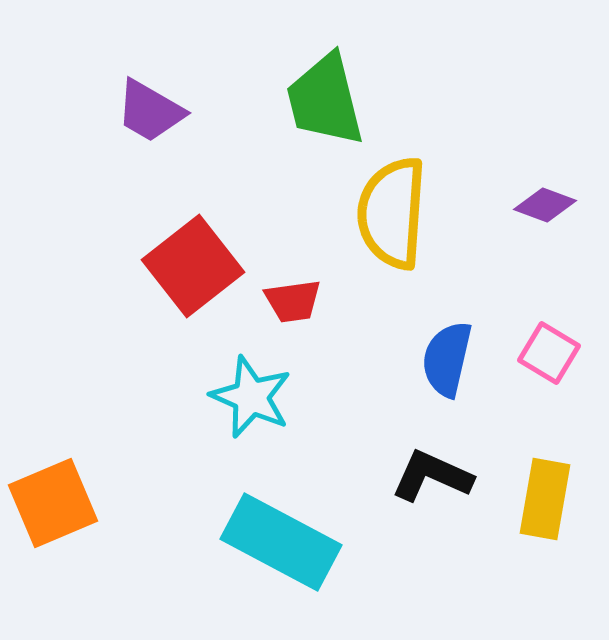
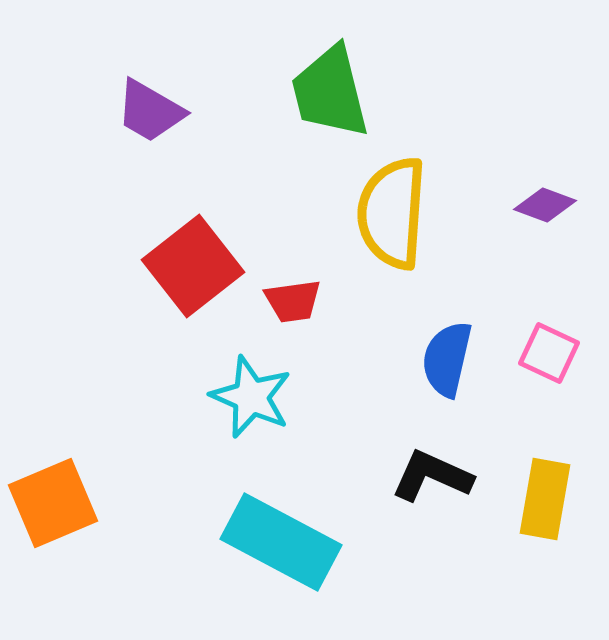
green trapezoid: moved 5 px right, 8 px up
pink square: rotated 6 degrees counterclockwise
